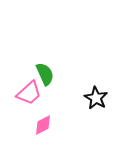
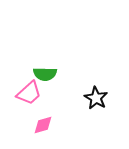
green semicircle: rotated 115 degrees clockwise
pink diamond: rotated 10 degrees clockwise
